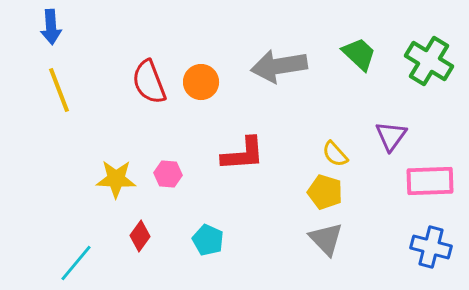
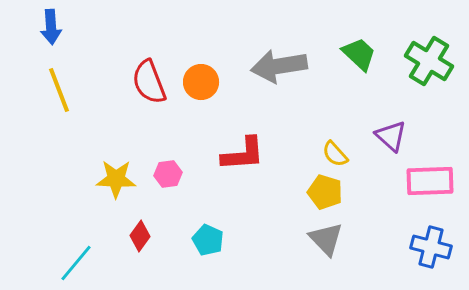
purple triangle: rotated 24 degrees counterclockwise
pink hexagon: rotated 12 degrees counterclockwise
